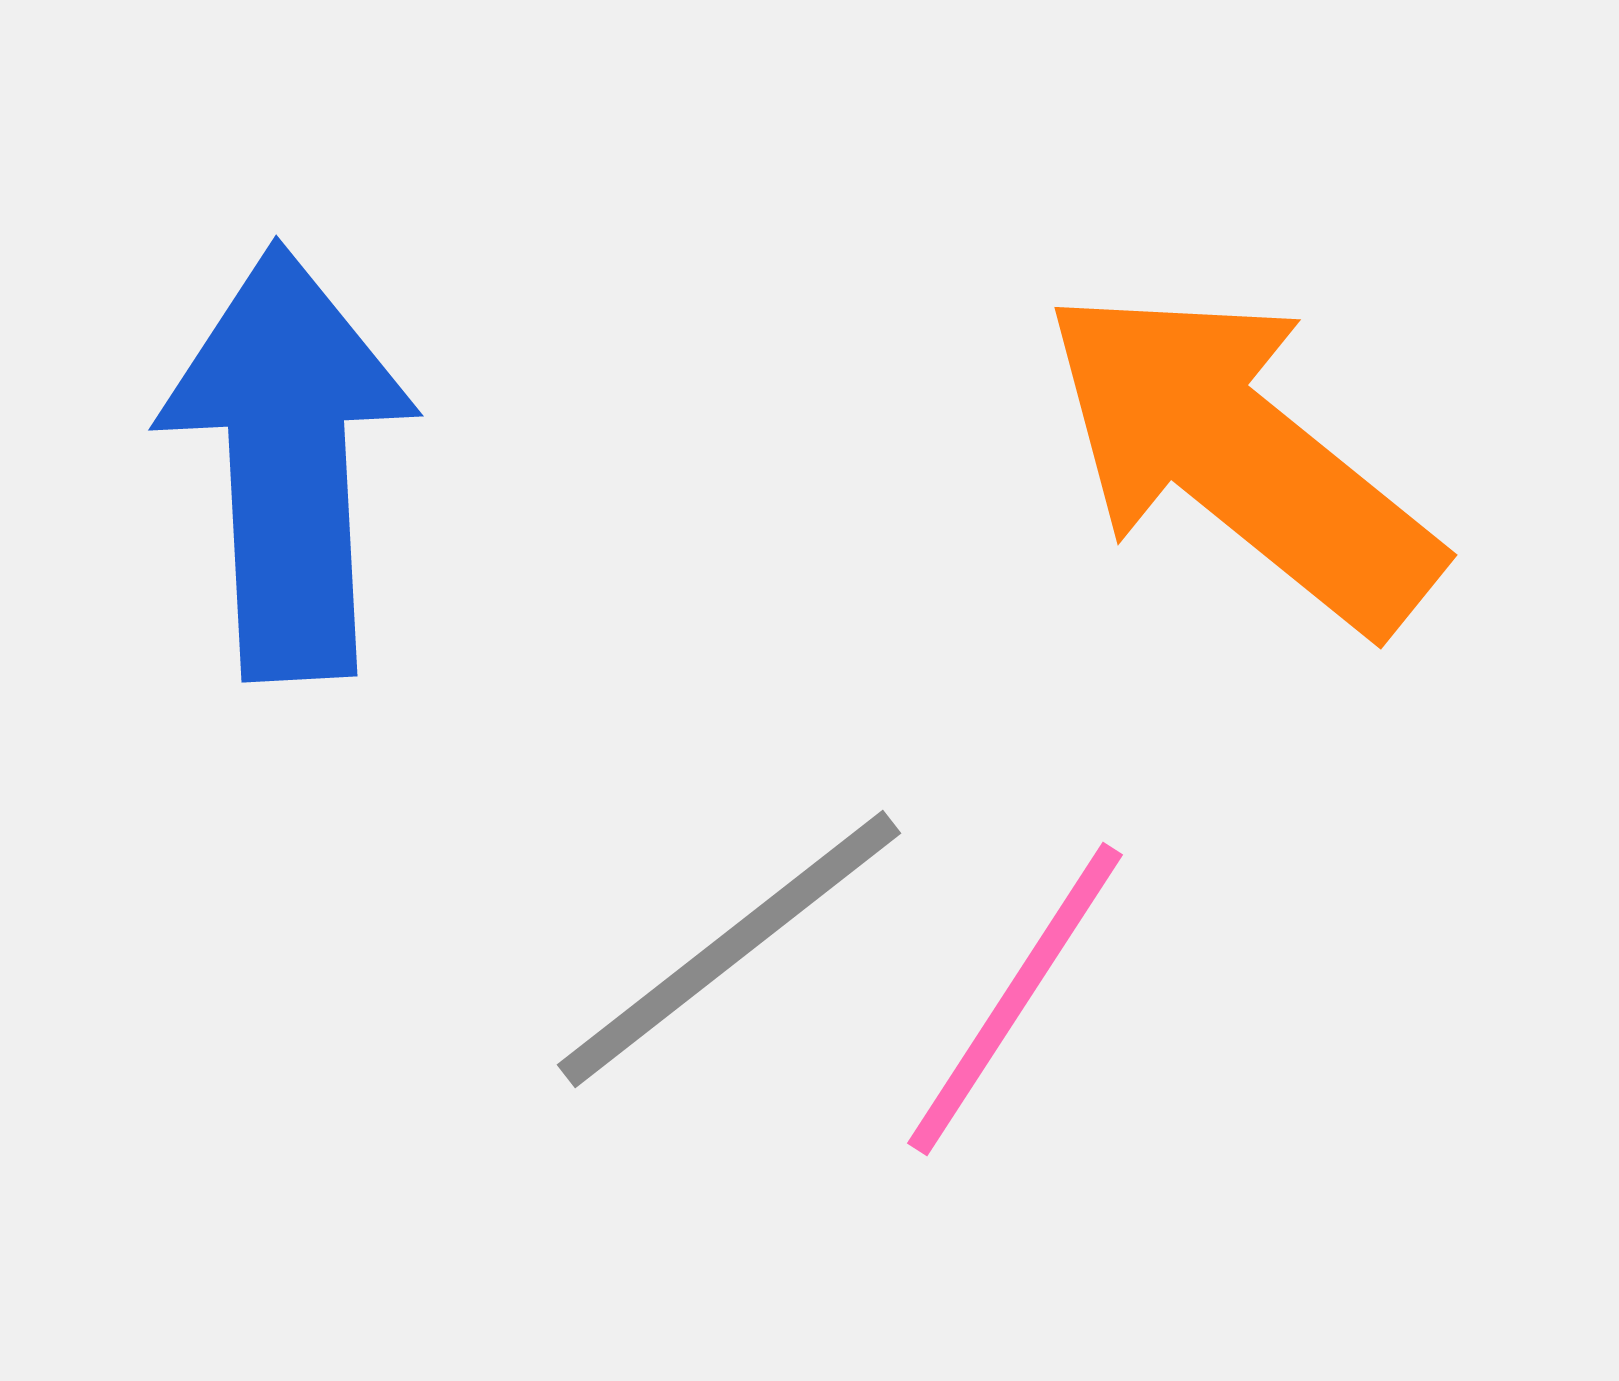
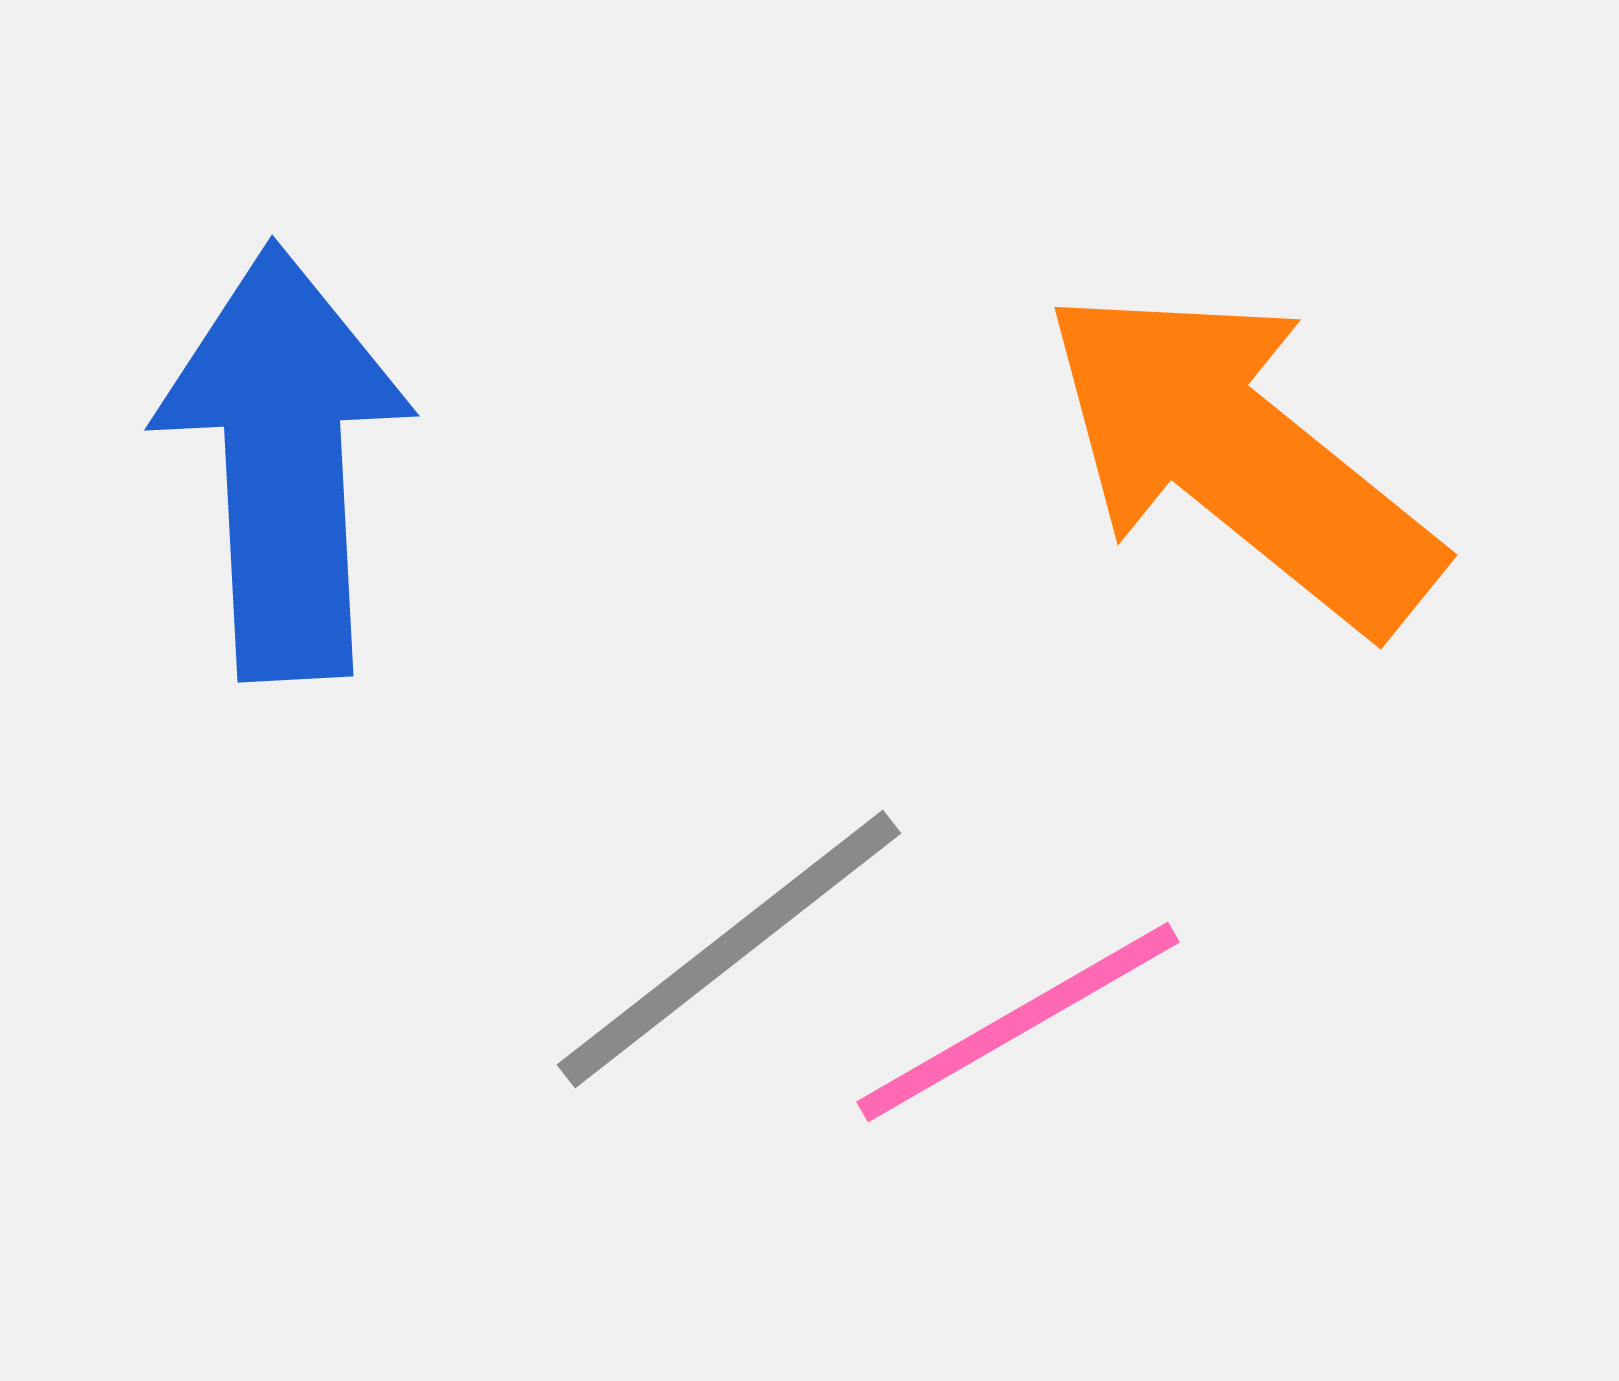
blue arrow: moved 4 px left
pink line: moved 3 px right, 23 px down; rotated 27 degrees clockwise
